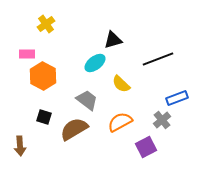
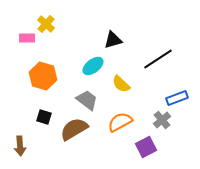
yellow cross: rotated 12 degrees counterclockwise
pink rectangle: moved 16 px up
black line: rotated 12 degrees counterclockwise
cyan ellipse: moved 2 px left, 3 px down
orange hexagon: rotated 12 degrees counterclockwise
